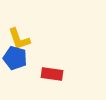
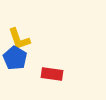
blue pentagon: rotated 15 degrees clockwise
